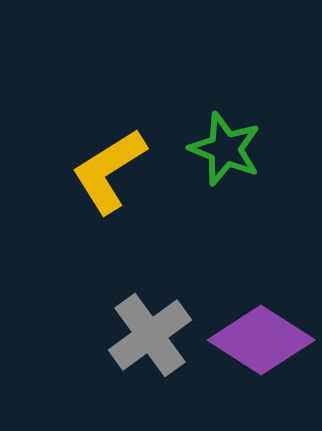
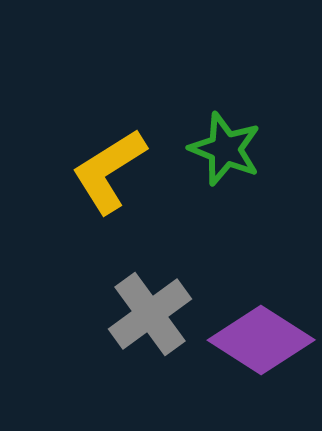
gray cross: moved 21 px up
